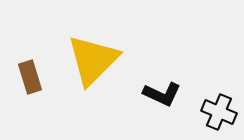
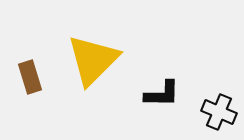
black L-shape: rotated 24 degrees counterclockwise
